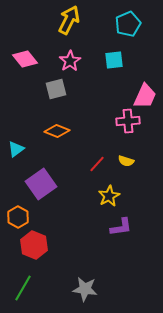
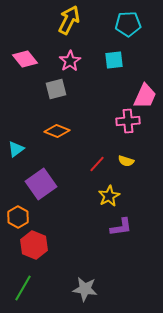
cyan pentagon: rotated 20 degrees clockwise
